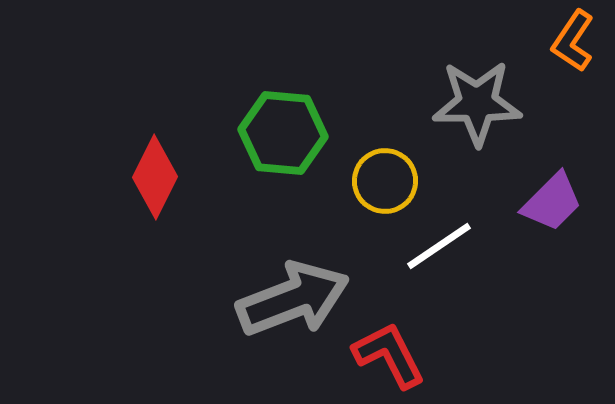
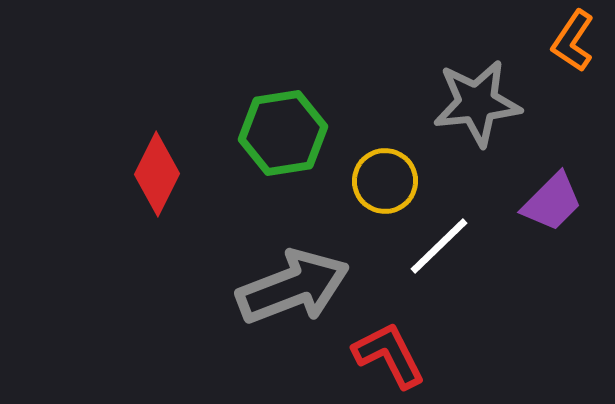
gray star: rotated 6 degrees counterclockwise
green hexagon: rotated 14 degrees counterclockwise
red diamond: moved 2 px right, 3 px up
white line: rotated 10 degrees counterclockwise
gray arrow: moved 12 px up
